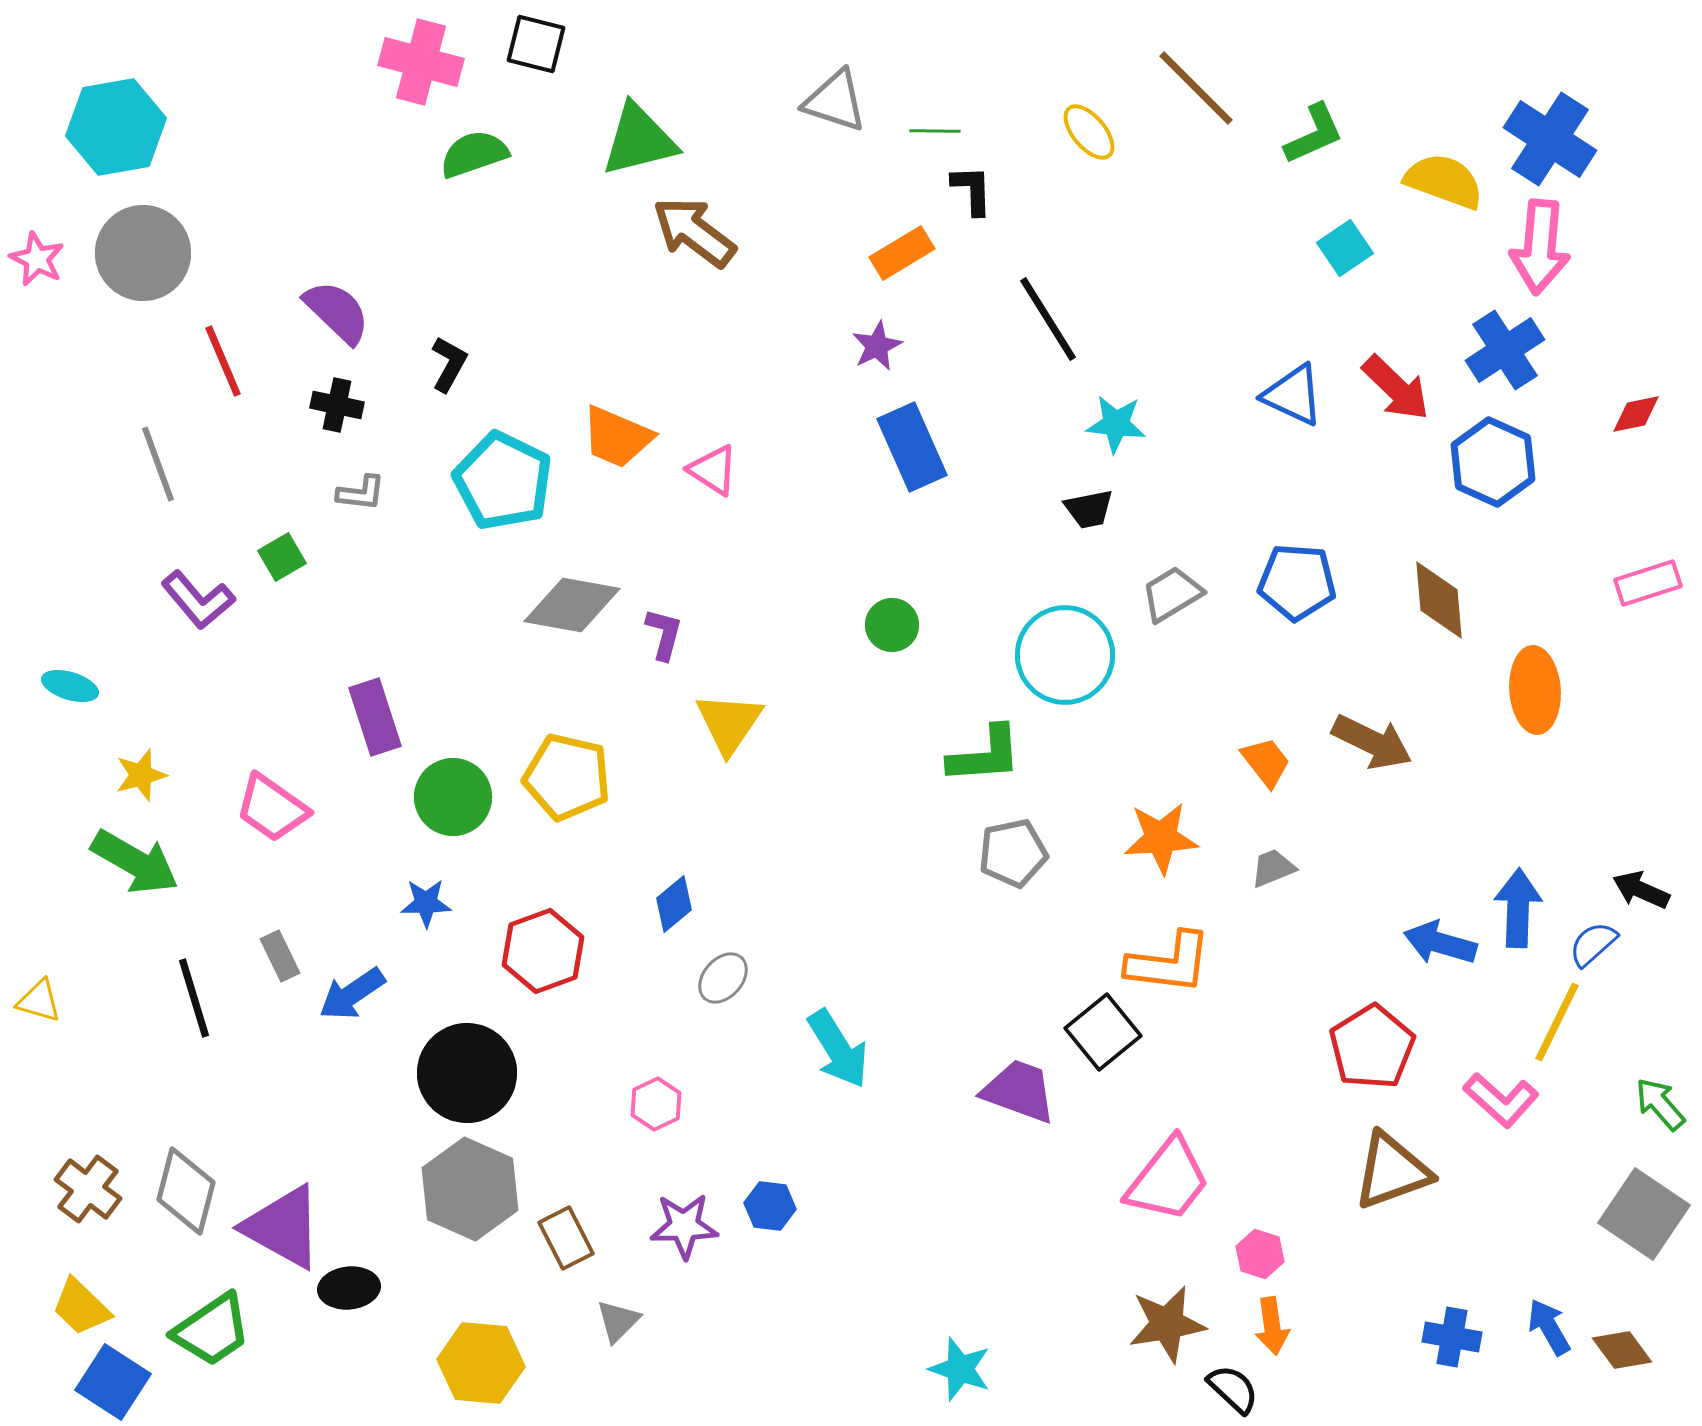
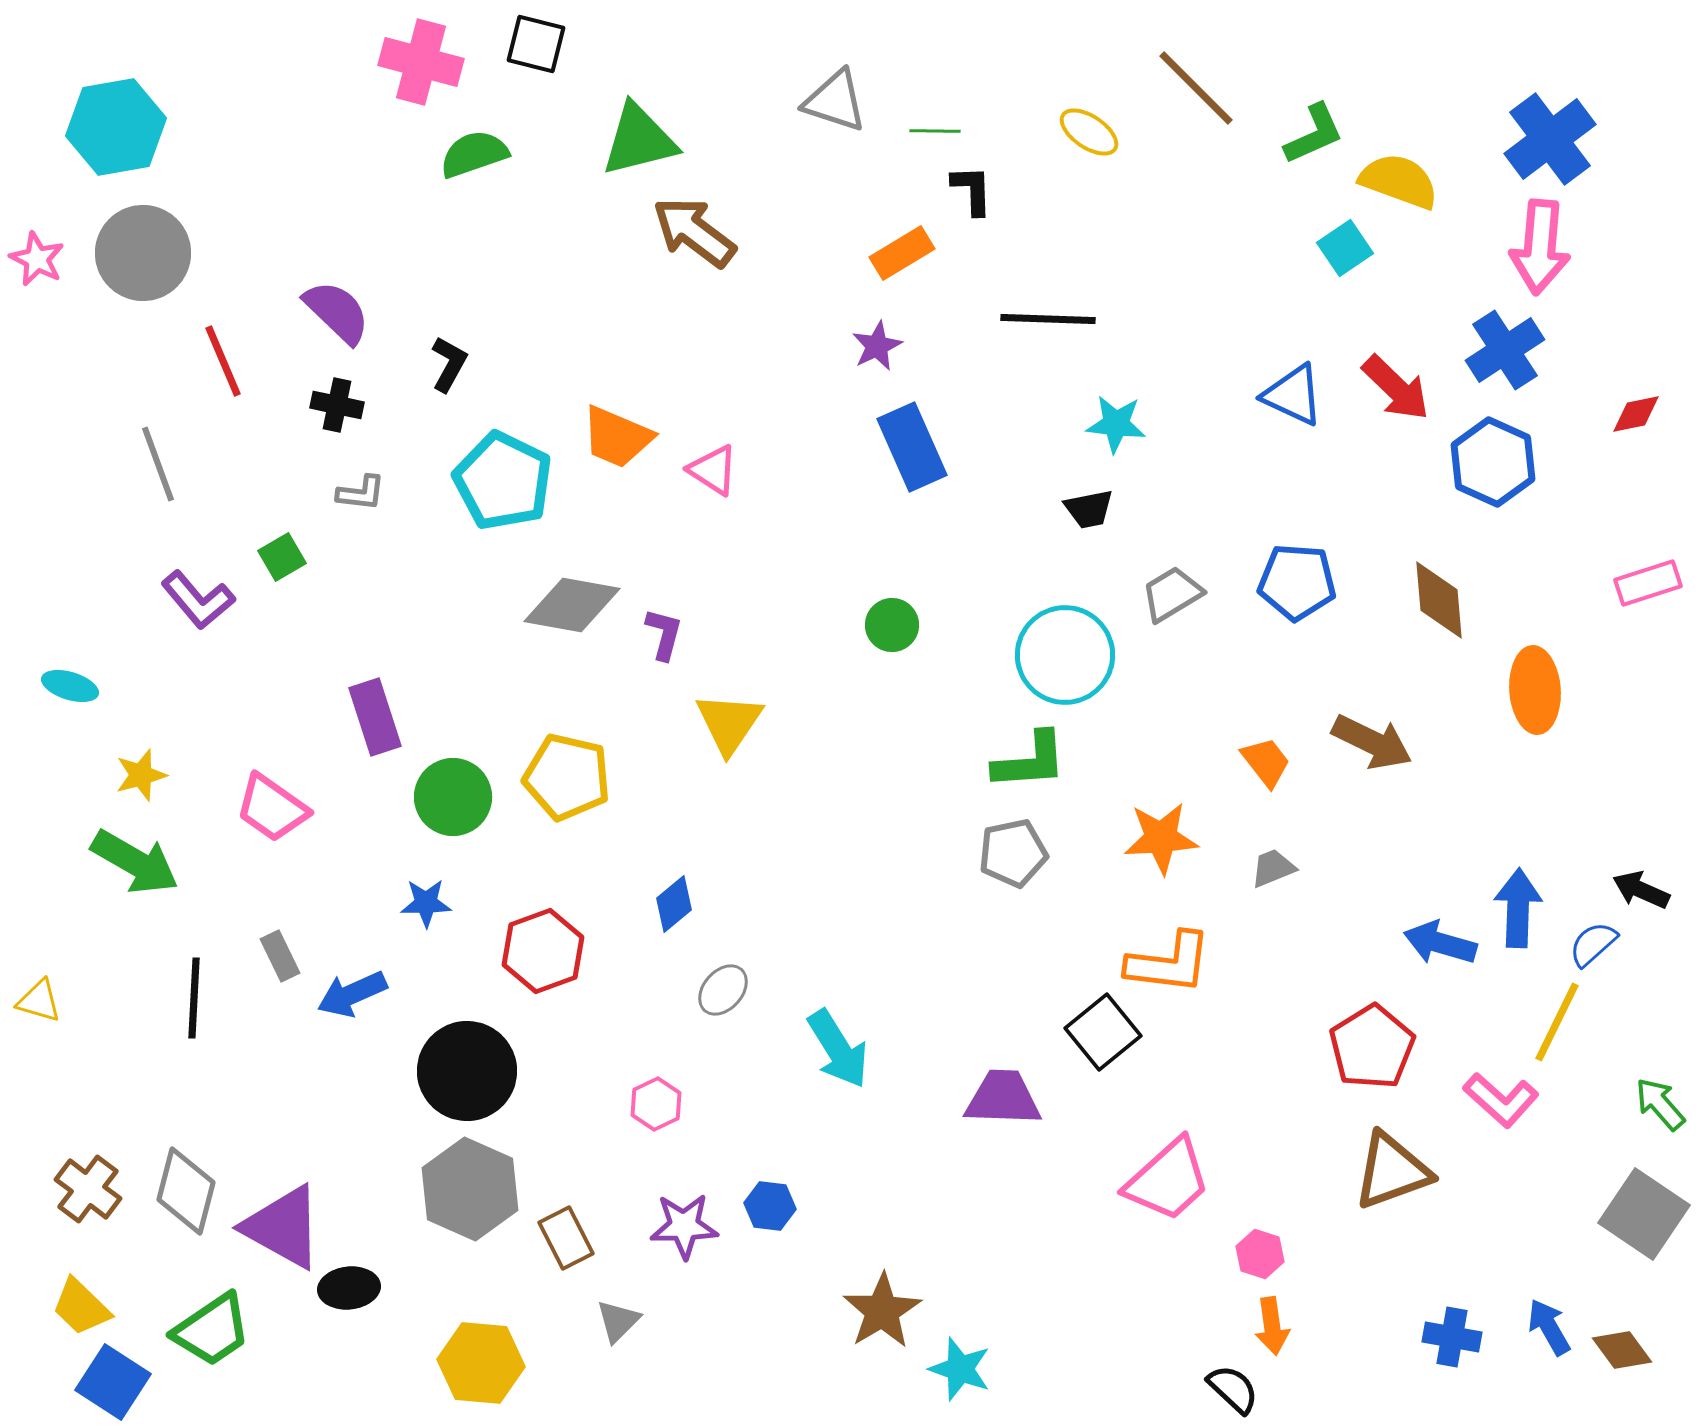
yellow ellipse at (1089, 132): rotated 16 degrees counterclockwise
blue cross at (1550, 139): rotated 20 degrees clockwise
yellow semicircle at (1444, 181): moved 45 px left
black line at (1048, 319): rotated 56 degrees counterclockwise
green L-shape at (985, 755): moved 45 px right, 6 px down
gray ellipse at (723, 978): moved 12 px down
blue arrow at (352, 994): rotated 10 degrees clockwise
black line at (194, 998): rotated 20 degrees clockwise
black circle at (467, 1073): moved 2 px up
purple trapezoid at (1019, 1091): moved 16 px left, 7 px down; rotated 18 degrees counterclockwise
pink trapezoid at (1168, 1180): rotated 10 degrees clockwise
brown star at (1167, 1324): moved 285 px left, 13 px up; rotated 22 degrees counterclockwise
